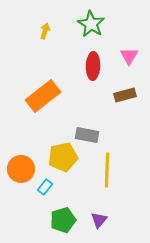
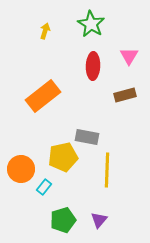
gray rectangle: moved 2 px down
cyan rectangle: moved 1 px left
